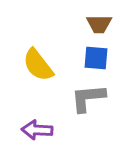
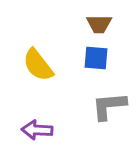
gray L-shape: moved 21 px right, 8 px down
